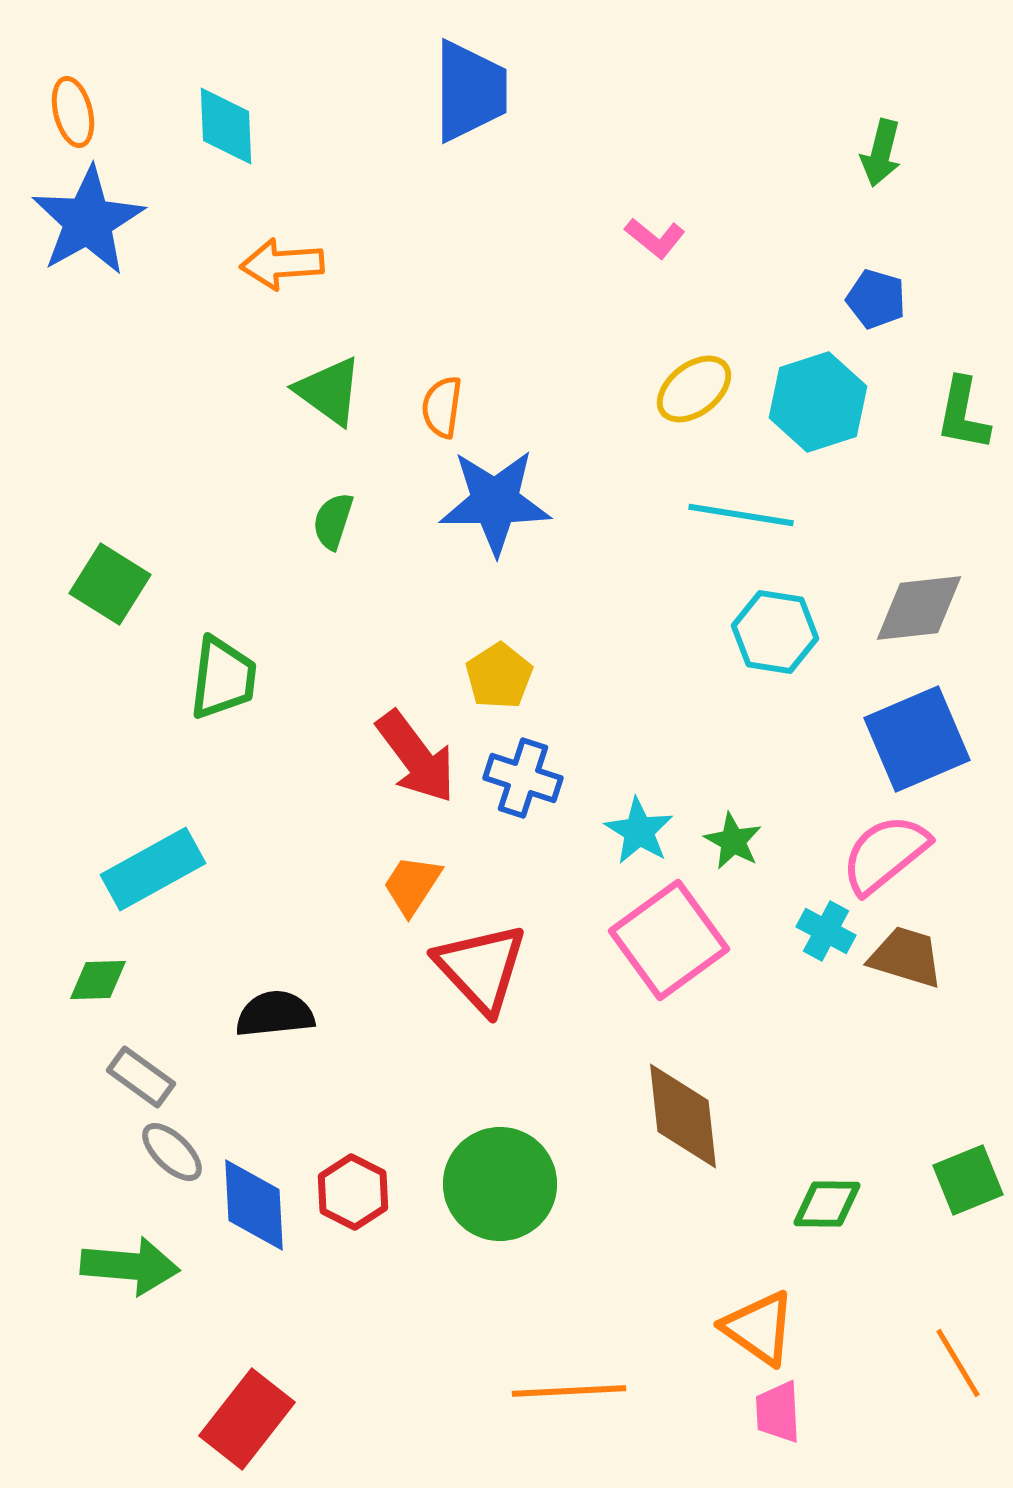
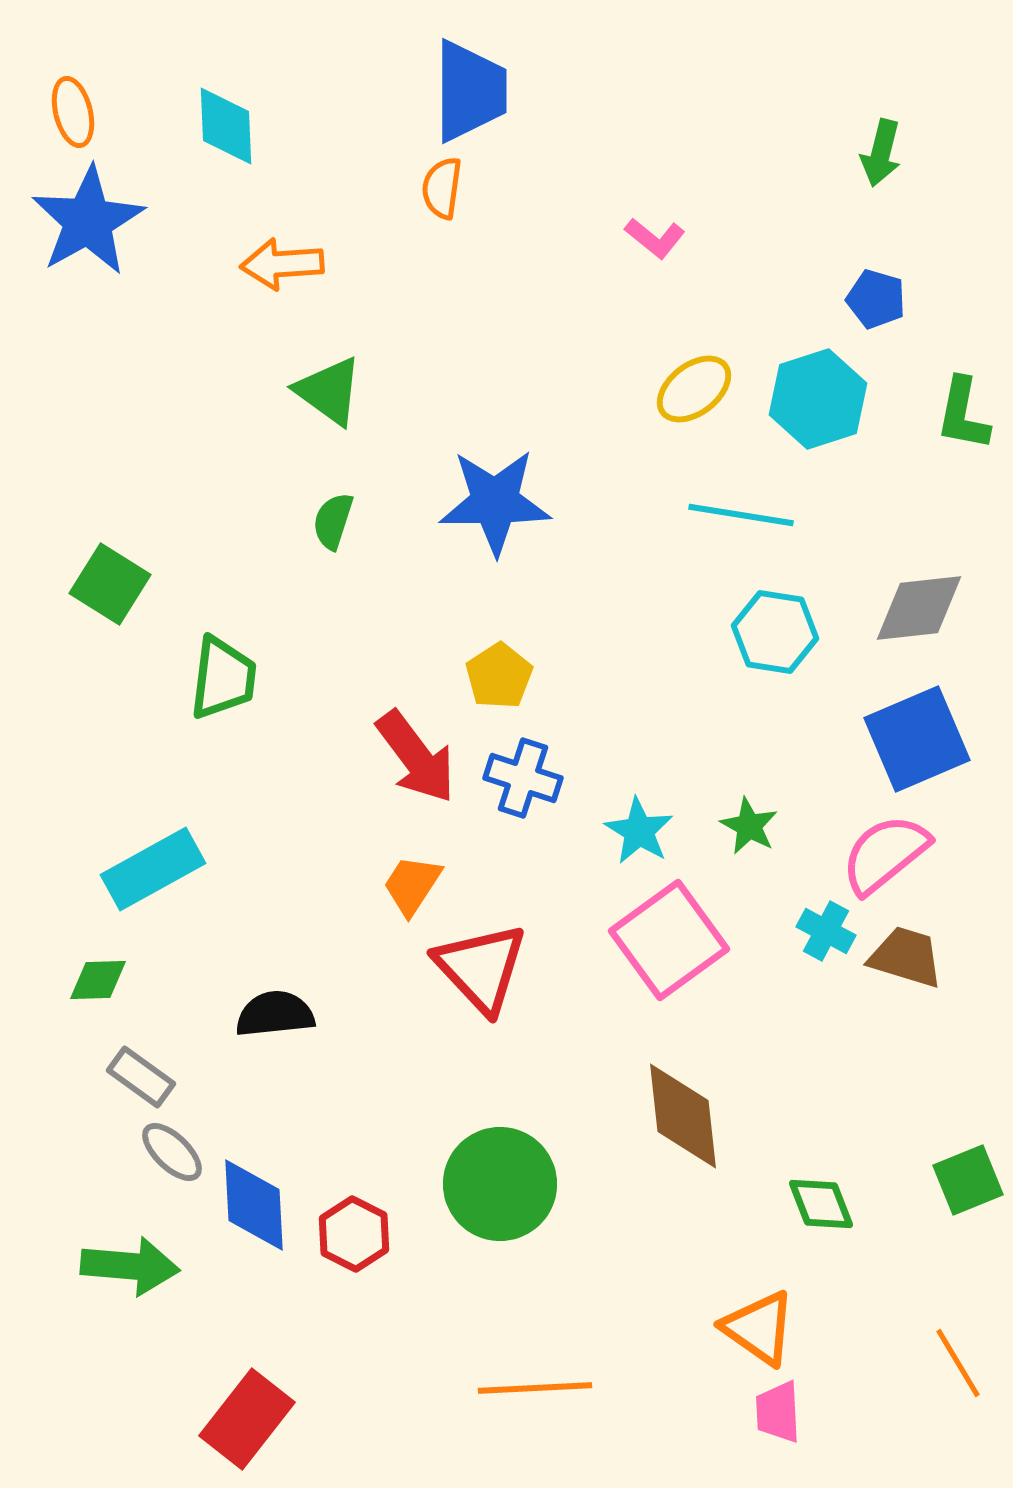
cyan hexagon at (818, 402): moved 3 px up
orange semicircle at (442, 407): moved 219 px up
green star at (733, 841): moved 16 px right, 15 px up
red hexagon at (353, 1192): moved 1 px right, 42 px down
green diamond at (827, 1204): moved 6 px left; rotated 68 degrees clockwise
orange line at (569, 1391): moved 34 px left, 3 px up
